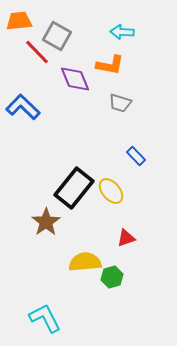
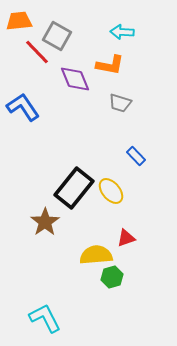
blue L-shape: rotated 12 degrees clockwise
brown star: moved 1 px left
yellow semicircle: moved 11 px right, 7 px up
